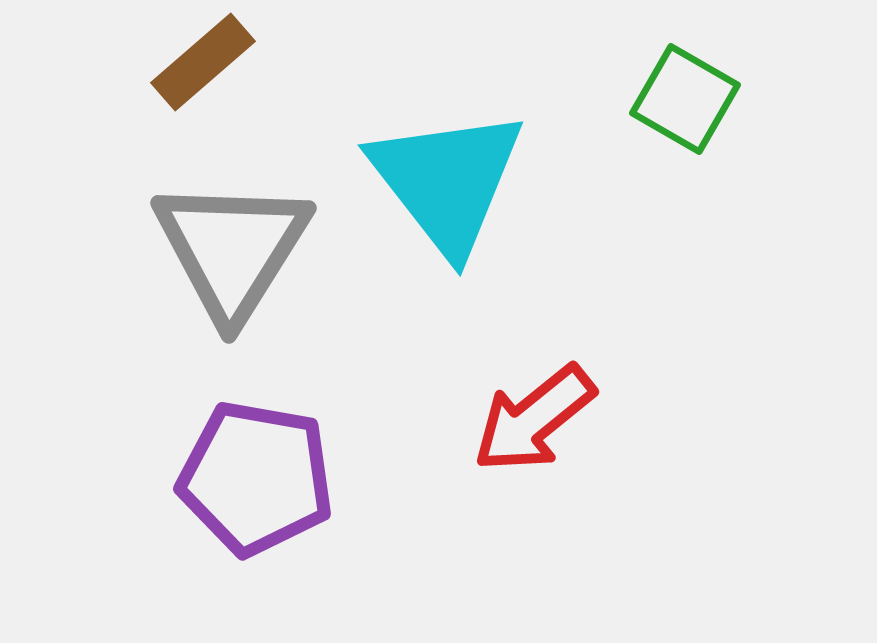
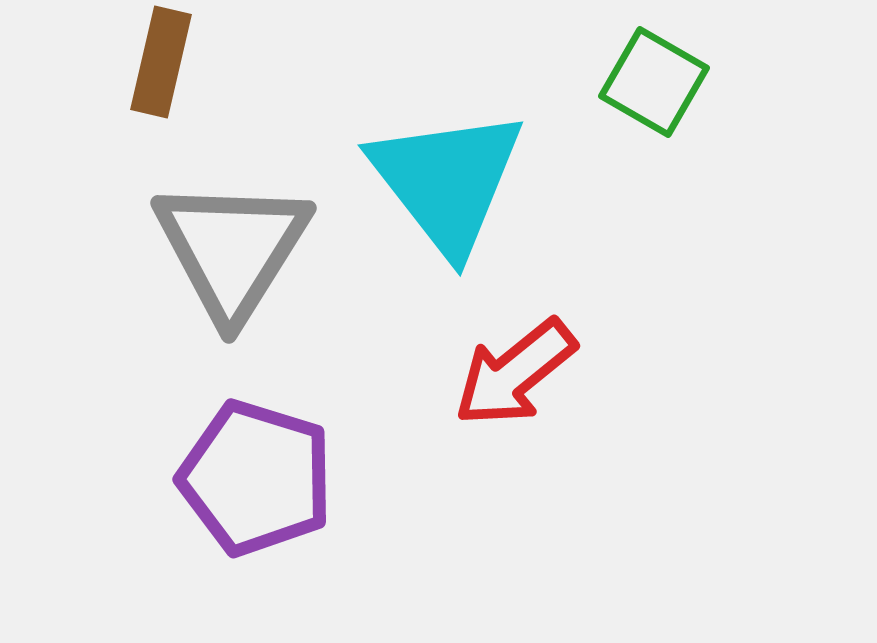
brown rectangle: moved 42 px left; rotated 36 degrees counterclockwise
green square: moved 31 px left, 17 px up
red arrow: moved 19 px left, 46 px up
purple pentagon: rotated 7 degrees clockwise
